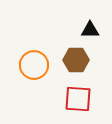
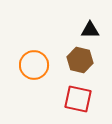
brown hexagon: moved 4 px right; rotated 15 degrees clockwise
red square: rotated 8 degrees clockwise
